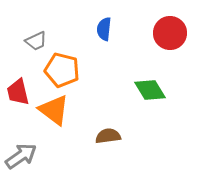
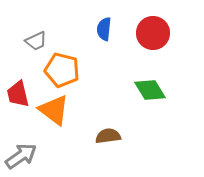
red circle: moved 17 px left
red trapezoid: moved 2 px down
